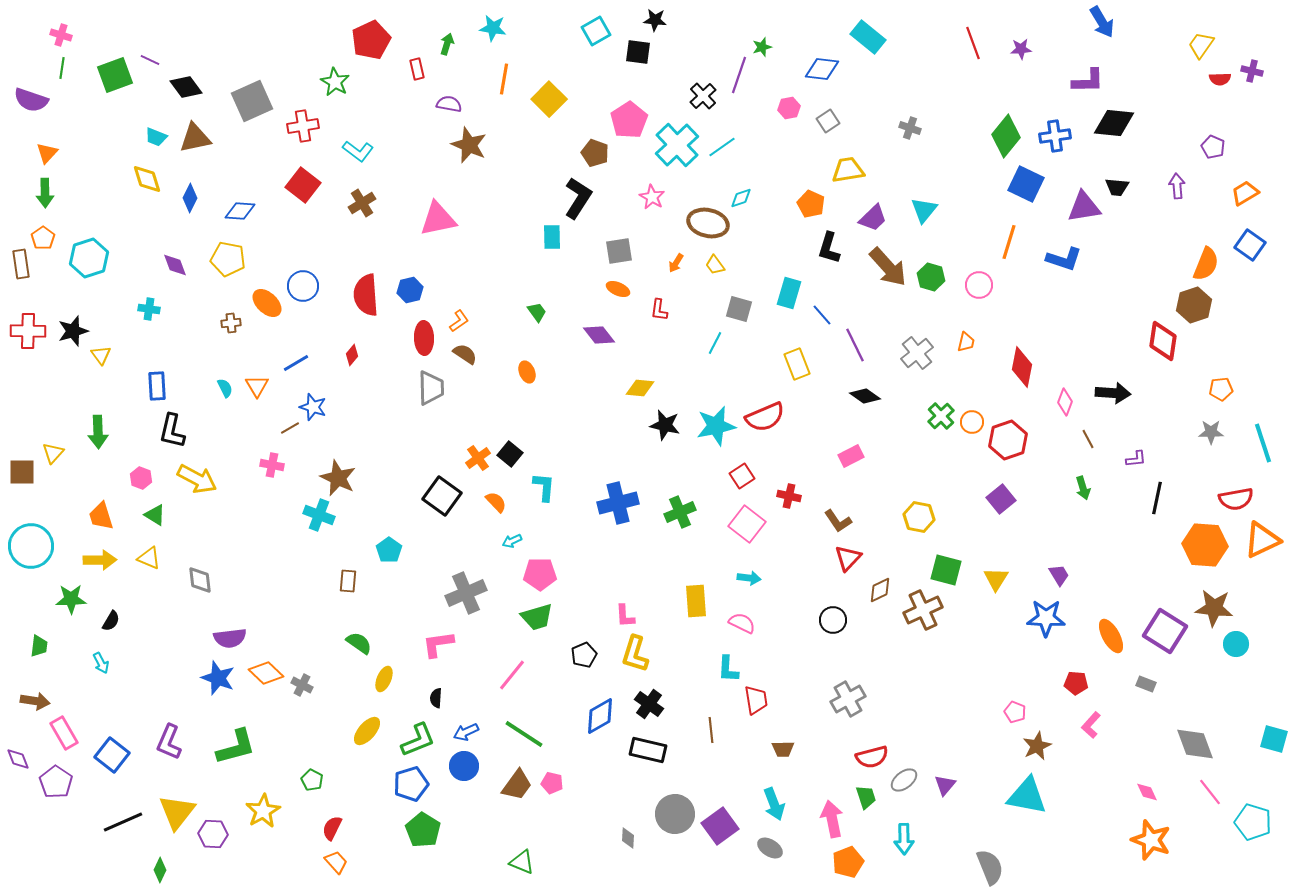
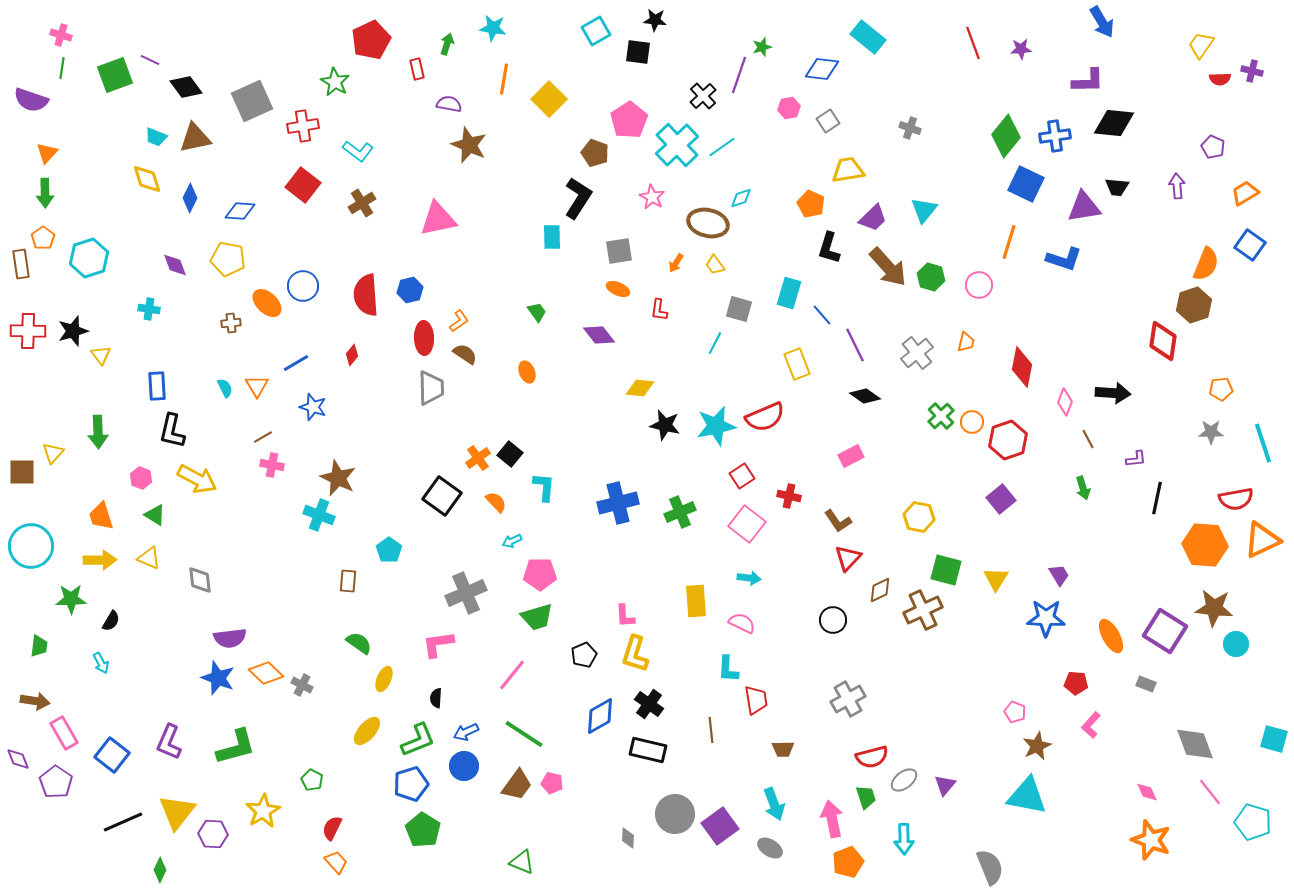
brown line at (290, 428): moved 27 px left, 9 px down
